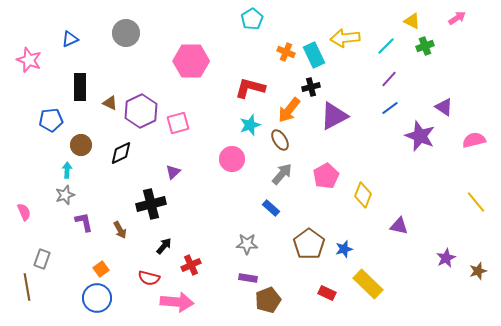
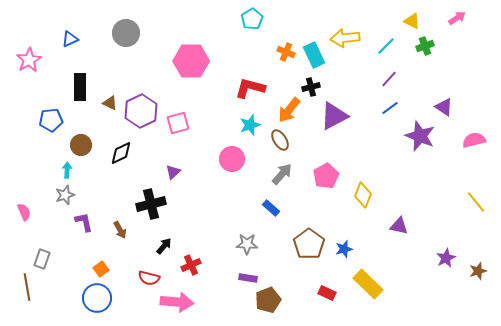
pink star at (29, 60): rotated 20 degrees clockwise
